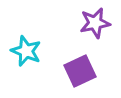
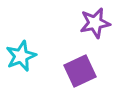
cyan star: moved 5 px left, 5 px down; rotated 28 degrees clockwise
